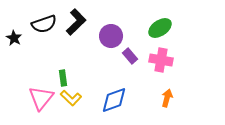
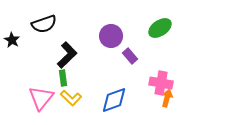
black L-shape: moved 9 px left, 33 px down
black star: moved 2 px left, 2 px down
pink cross: moved 23 px down
